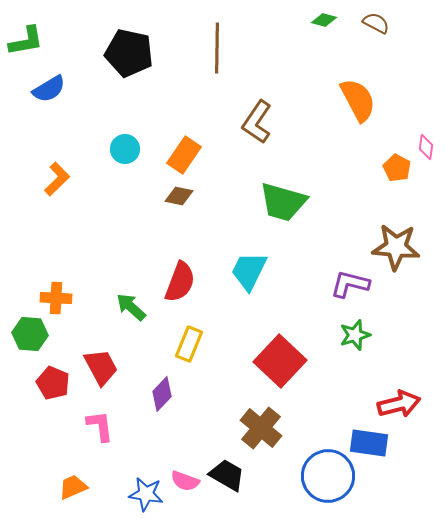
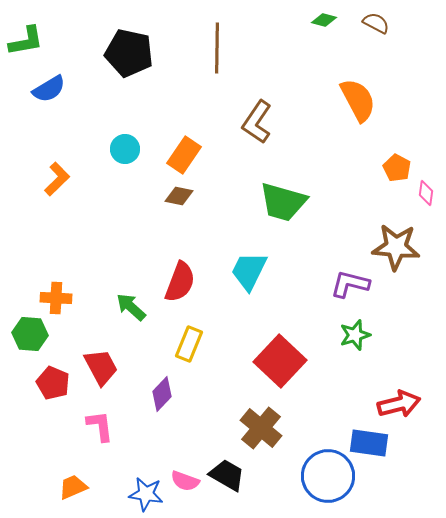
pink diamond: moved 46 px down
